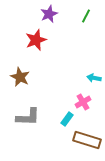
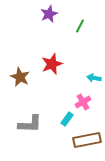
green line: moved 6 px left, 10 px down
red star: moved 16 px right, 24 px down
gray L-shape: moved 2 px right, 7 px down
brown rectangle: rotated 28 degrees counterclockwise
